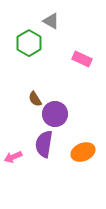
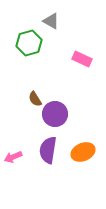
green hexagon: rotated 15 degrees clockwise
purple semicircle: moved 4 px right, 6 px down
